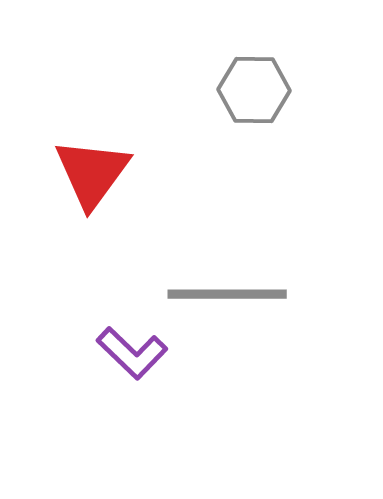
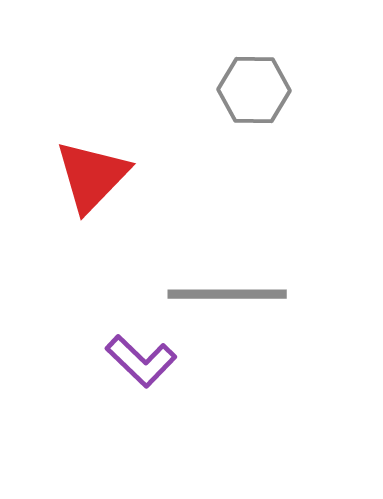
red triangle: moved 3 px down; rotated 8 degrees clockwise
purple L-shape: moved 9 px right, 8 px down
